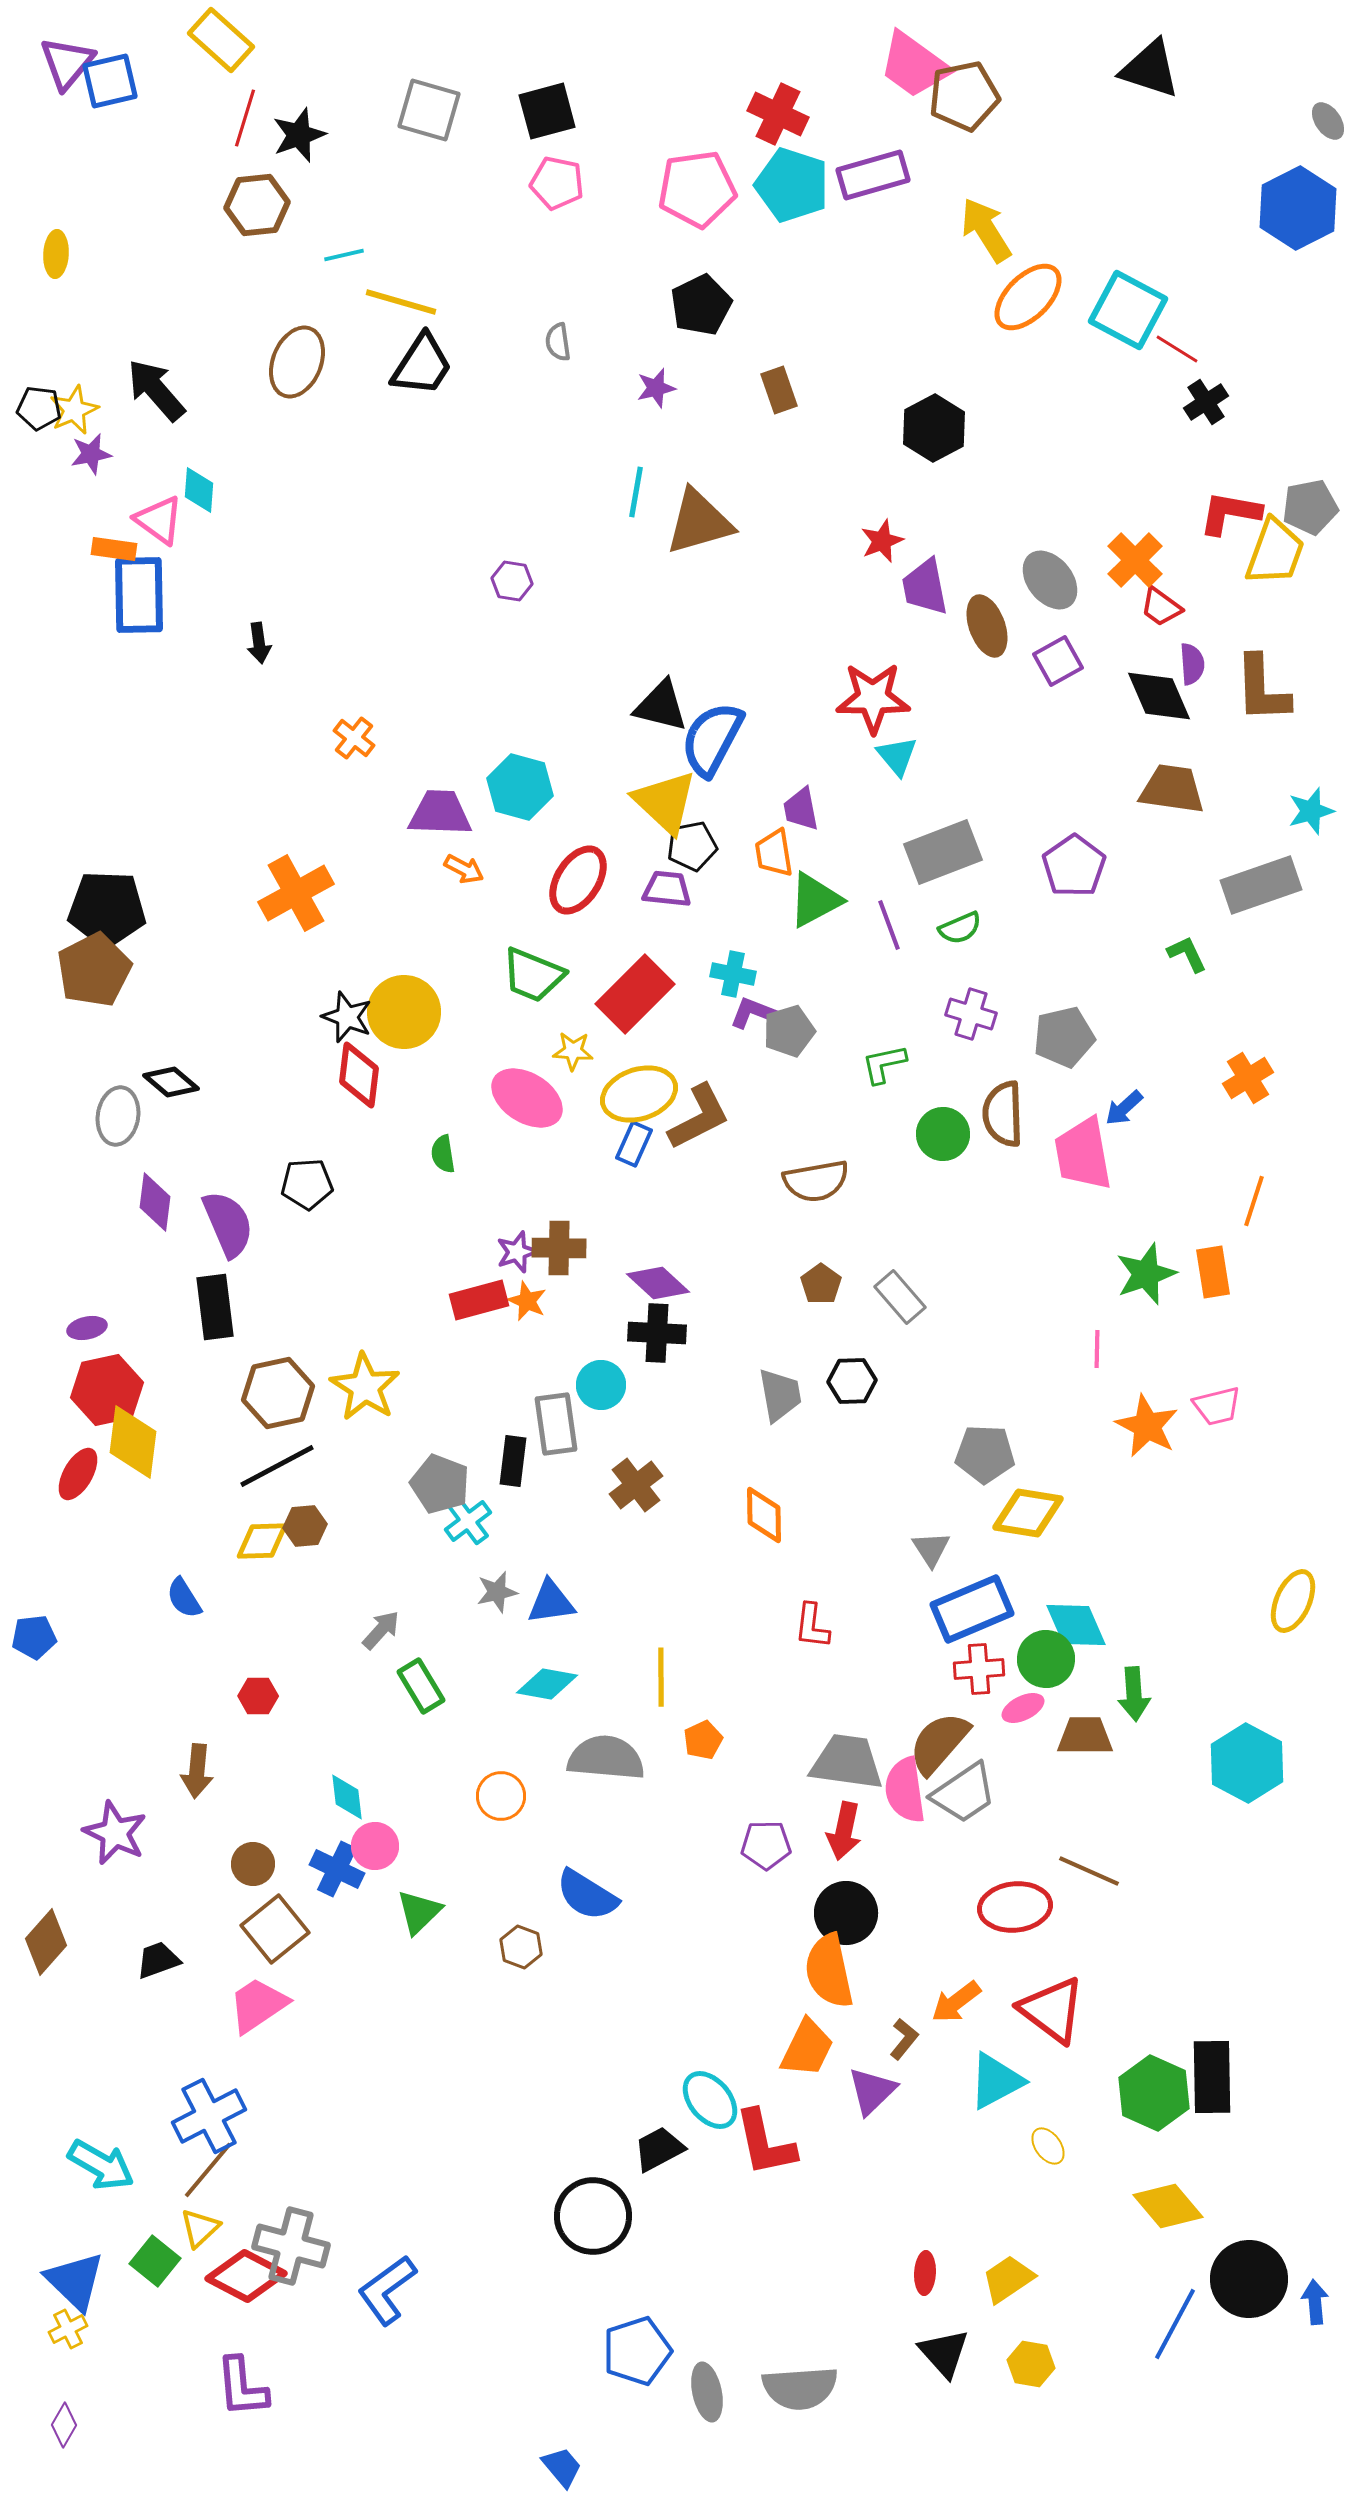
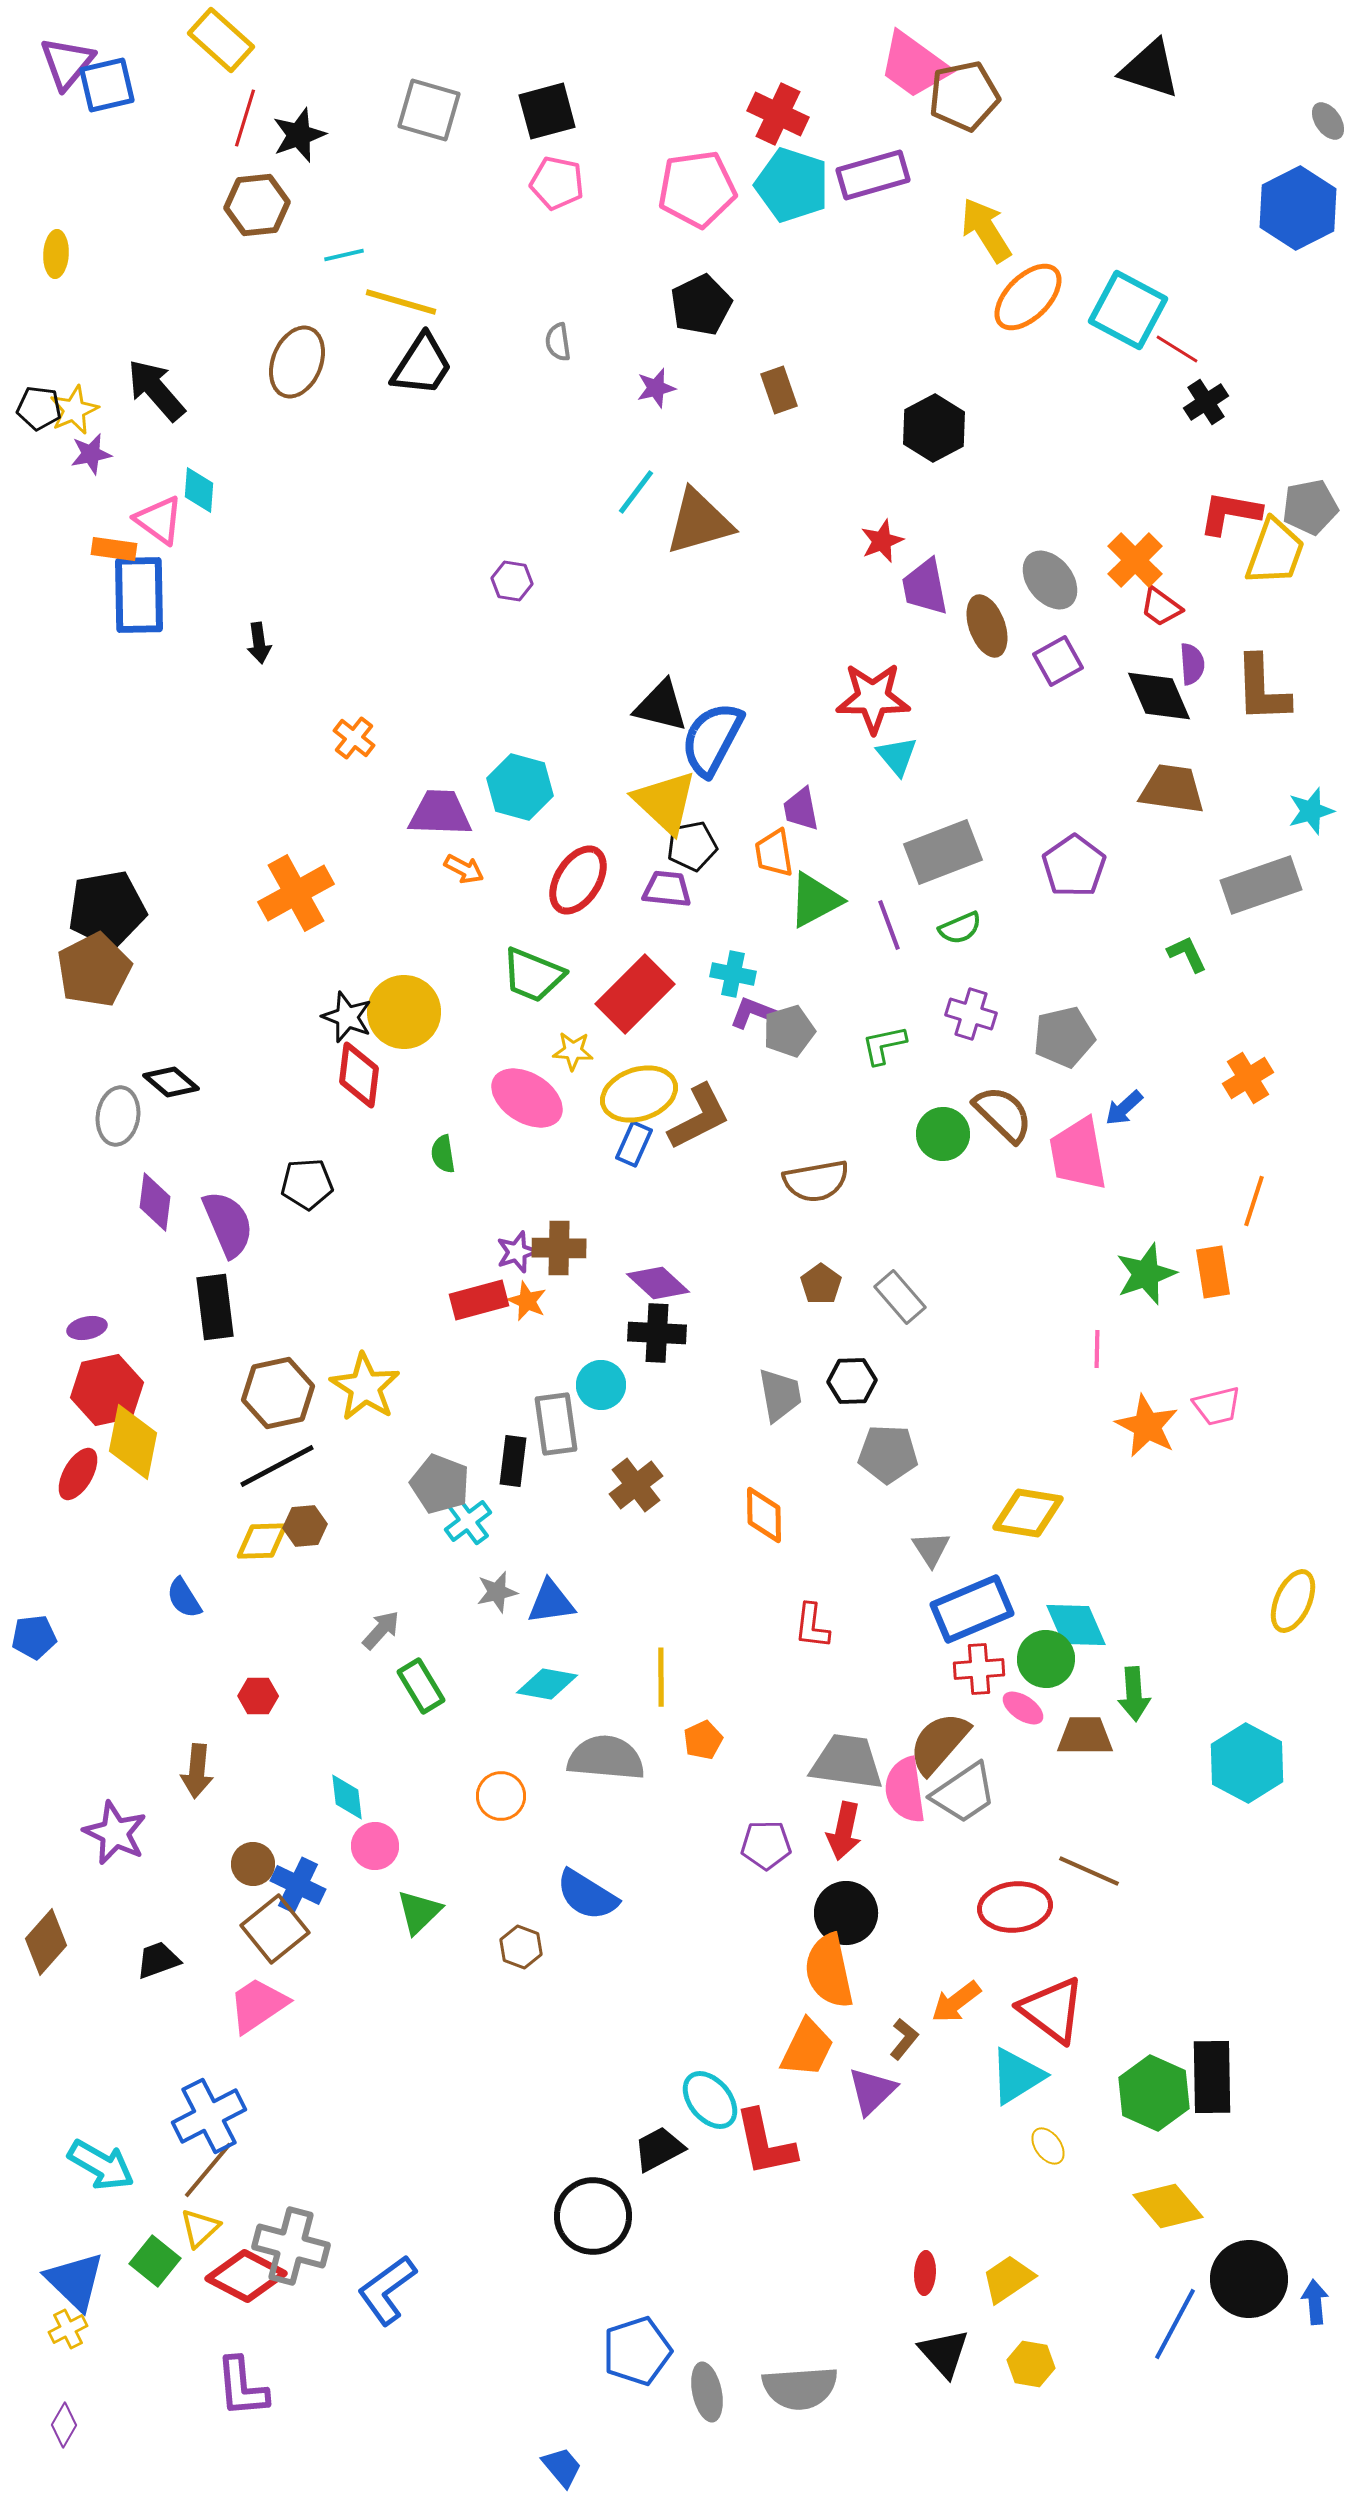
blue square at (110, 81): moved 3 px left, 4 px down
cyan line at (636, 492): rotated 27 degrees clockwise
black pentagon at (107, 909): rotated 12 degrees counterclockwise
green L-shape at (884, 1064): moved 19 px up
brown semicircle at (1003, 1114): rotated 136 degrees clockwise
pink trapezoid at (1083, 1154): moved 5 px left
yellow diamond at (133, 1442): rotated 4 degrees clockwise
gray pentagon at (985, 1454): moved 97 px left
pink ellipse at (1023, 1708): rotated 60 degrees clockwise
blue cross at (337, 1869): moved 39 px left, 16 px down
cyan triangle at (996, 2081): moved 21 px right, 5 px up; rotated 4 degrees counterclockwise
